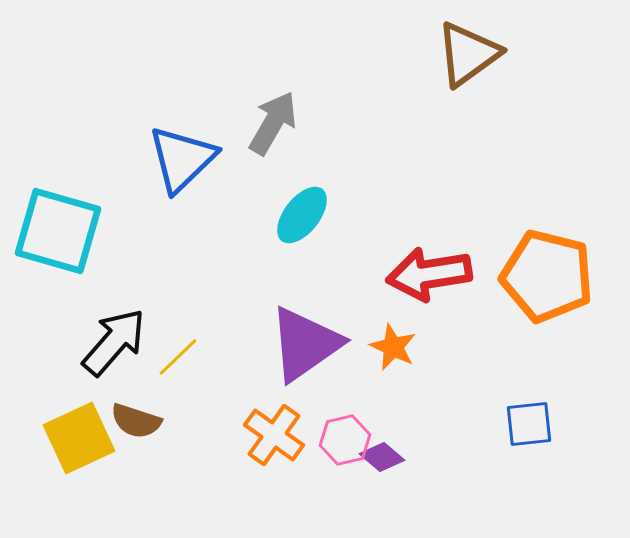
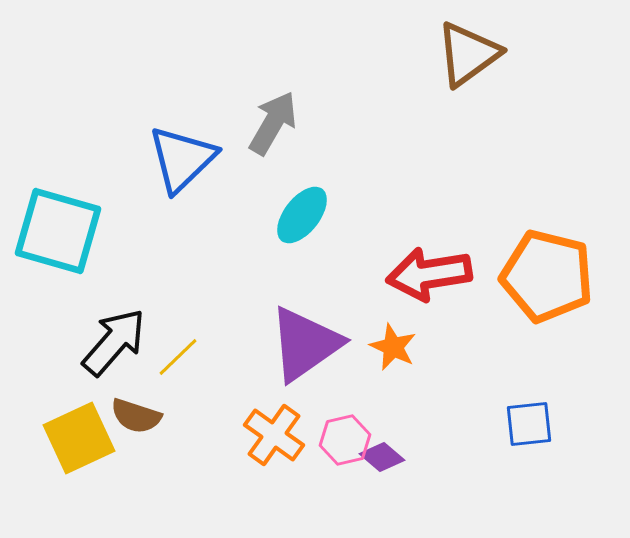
brown semicircle: moved 5 px up
